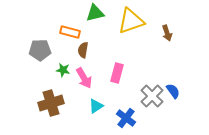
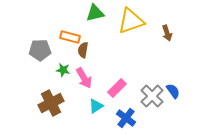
orange rectangle: moved 5 px down
pink rectangle: moved 15 px down; rotated 30 degrees clockwise
brown cross: rotated 10 degrees counterclockwise
